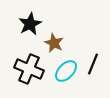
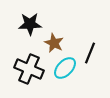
black star: rotated 25 degrees clockwise
black line: moved 3 px left, 11 px up
cyan ellipse: moved 1 px left, 3 px up
